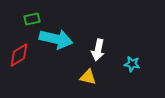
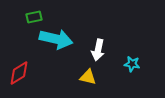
green rectangle: moved 2 px right, 2 px up
red diamond: moved 18 px down
